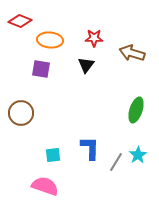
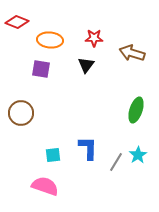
red diamond: moved 3 px left, 1 px down
blue L-shape: moved 2 px left
